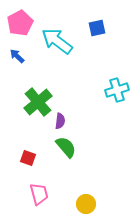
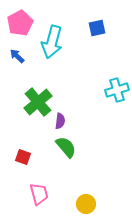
cyan arrow: moved 5 px left, 1 px down; rotated 112 degrees counterclockwise
red square: moved 5 px left, 1 px up
